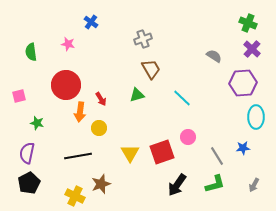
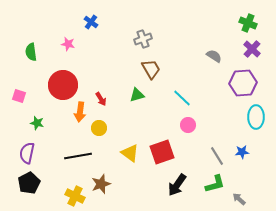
red circle: moved 3 px left
pink square: rotated 32 degrees clockwise
pink circle: moved 12 px up
blue star: moved 1 px left, 4 px down
yellow triangle: rotated 24 degrees counterclockwise
gray arrow: moved 15 px left, 14 px down; rotated 104 degrees clockwise
